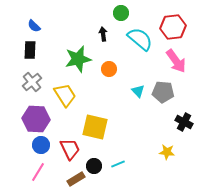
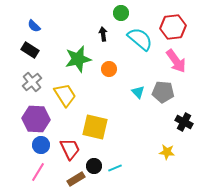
black rectangle: rotated 60 degrees counterclockwise
cyan triangle: moved 1 px down
cyan line: moved 3 px left, 4 px down
